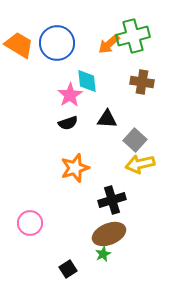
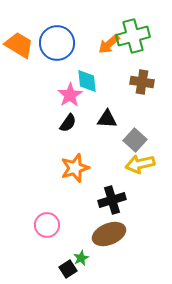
black semicircle: rotated 36 degrees counterclockwise
pink circle: moved 17 px right, 2 px down
green star: moved 22 px left, 4 px down
